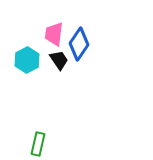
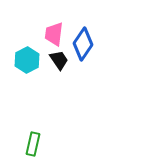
blue diamond: moved 4 px right
green rectangle: moved 5 px left
